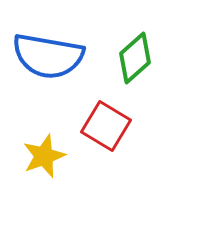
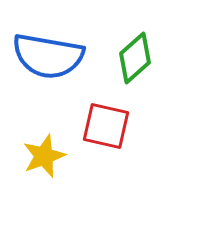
red square: rotated 18 degrees counterclockwise
